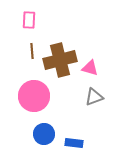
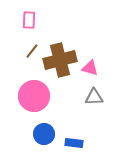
brown line: rotated 42 degrees clockwise
gray triangle: rotated 18 degrees clockwise
